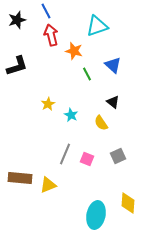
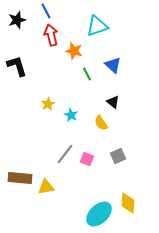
black L-shape: rotated 90 degrees counterclockwise
gray line: rotated 15 degrees clockwise
yellow triangle: moved 2 px left, 2 px down; rotated 12 degrees clockwise
cyan ellipse: moved 3 px right, 1 px up; rotated 36 degrees clockwise
